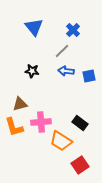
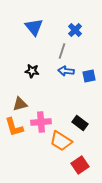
blue cross: moved 2 px right
gray line: rotated 28 degrees counterclockwise
